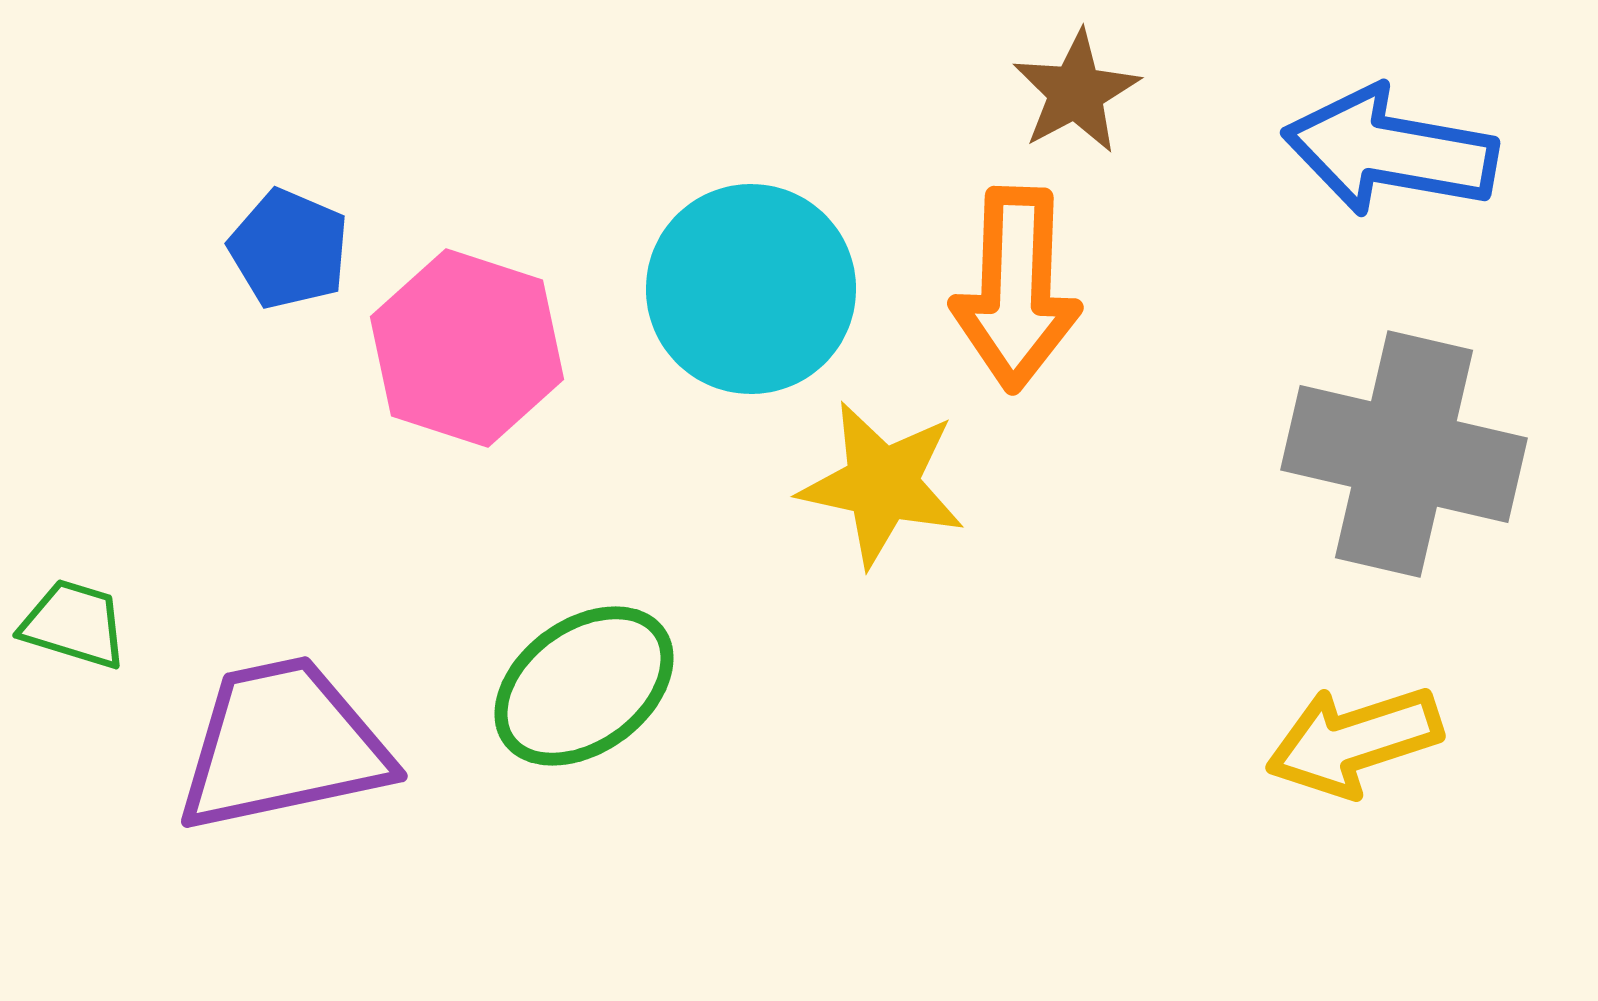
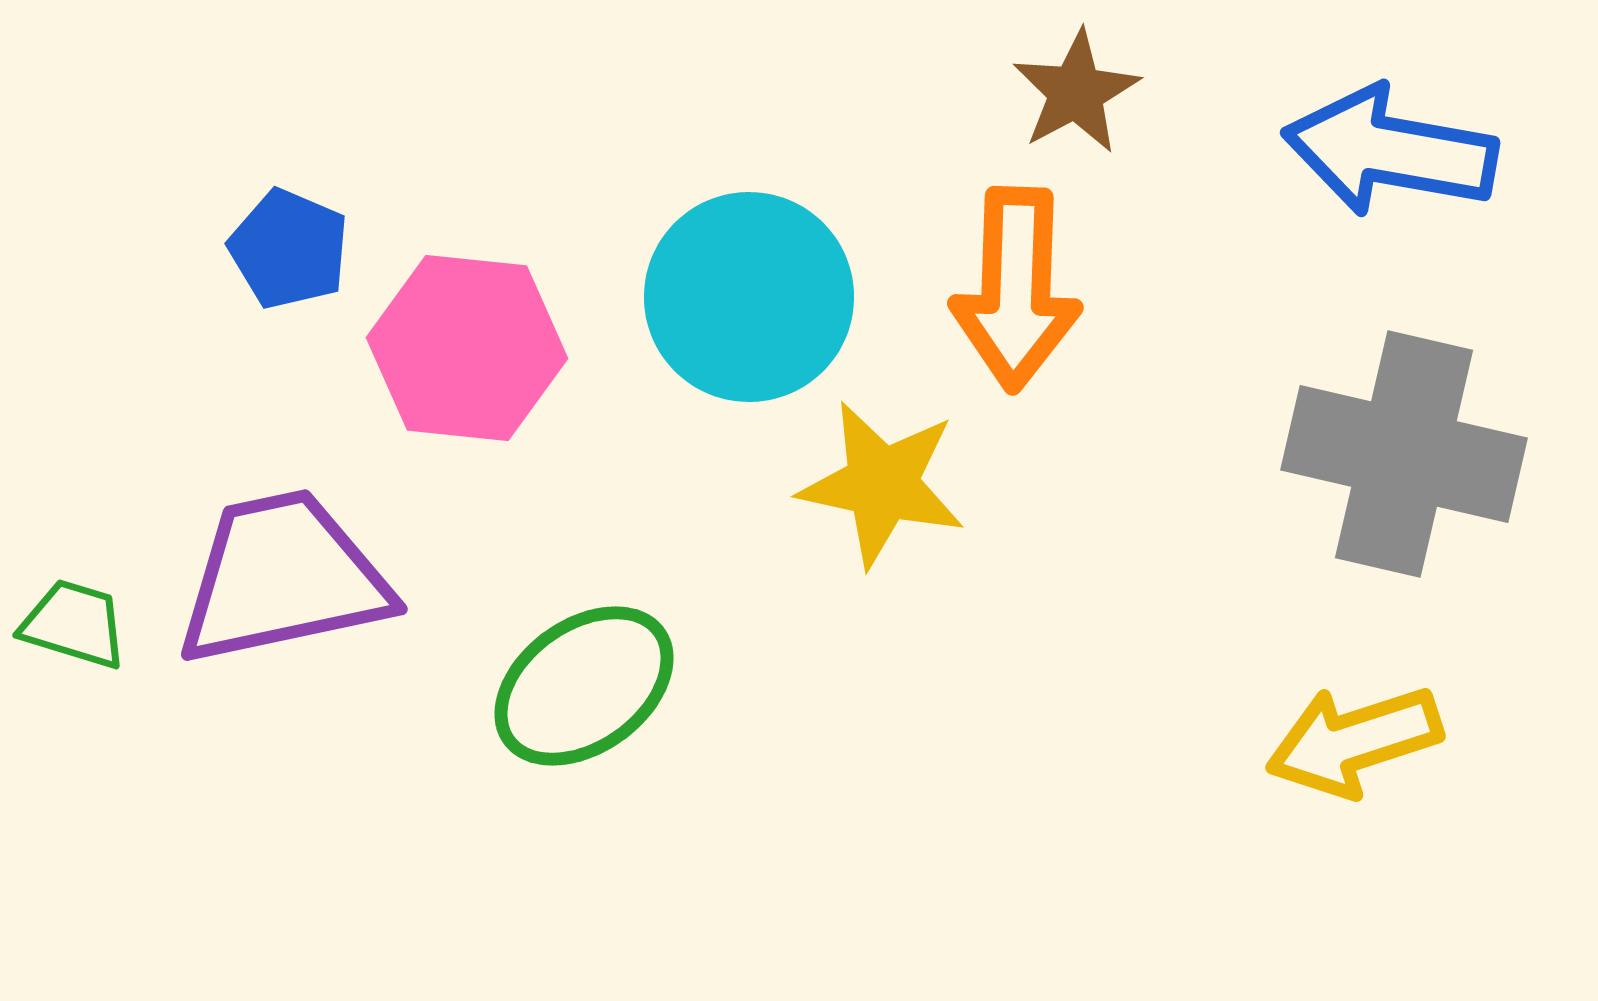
cyan circle: moved 2 px left, 8 px down
pink hexagon: rotated 12 degrees counterclockwise
purple trapezoid: moved 167 px up
